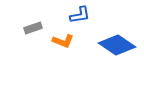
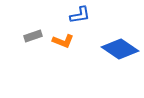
gray rectangle: moved 8 px down
blue diamond: moved 3 px right, 4 px down
